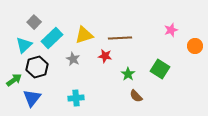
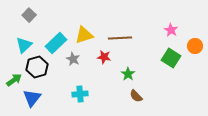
gray square: moved 5 px left, 7 px up
pink star: rotated 24 degrees counterclockwise
cyan rectangle: moved 4 px right, 5 px down
red star: moved 1 px left, 1 px down
green square: moved 11 px right, 11 px up
cyan cross: moved 4 px right, 4 px up
